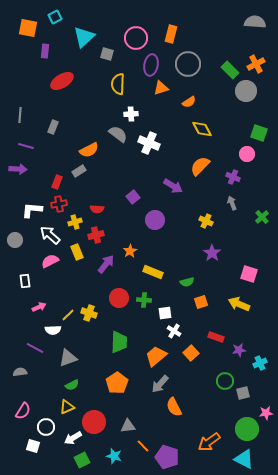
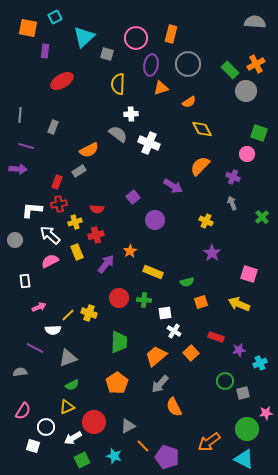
gray triangle at (128, 426): rotated 21 degrees counterclockwise
